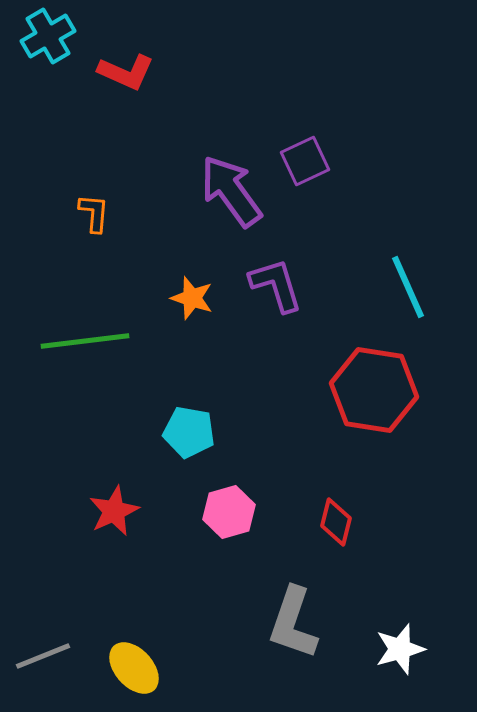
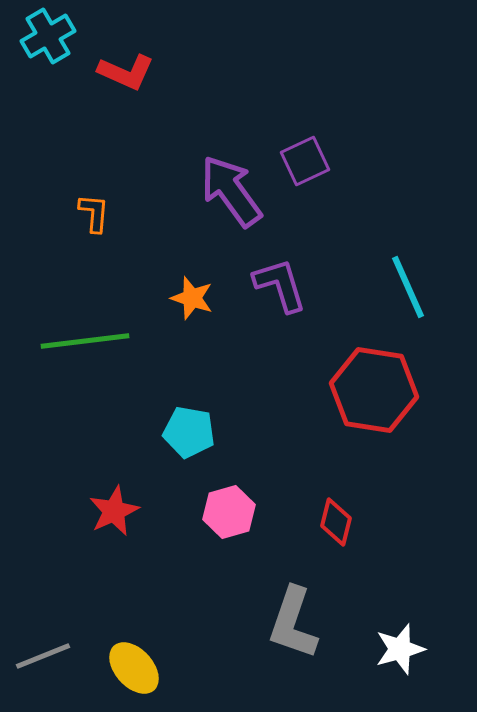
purple L-shape: moved 4 px right
